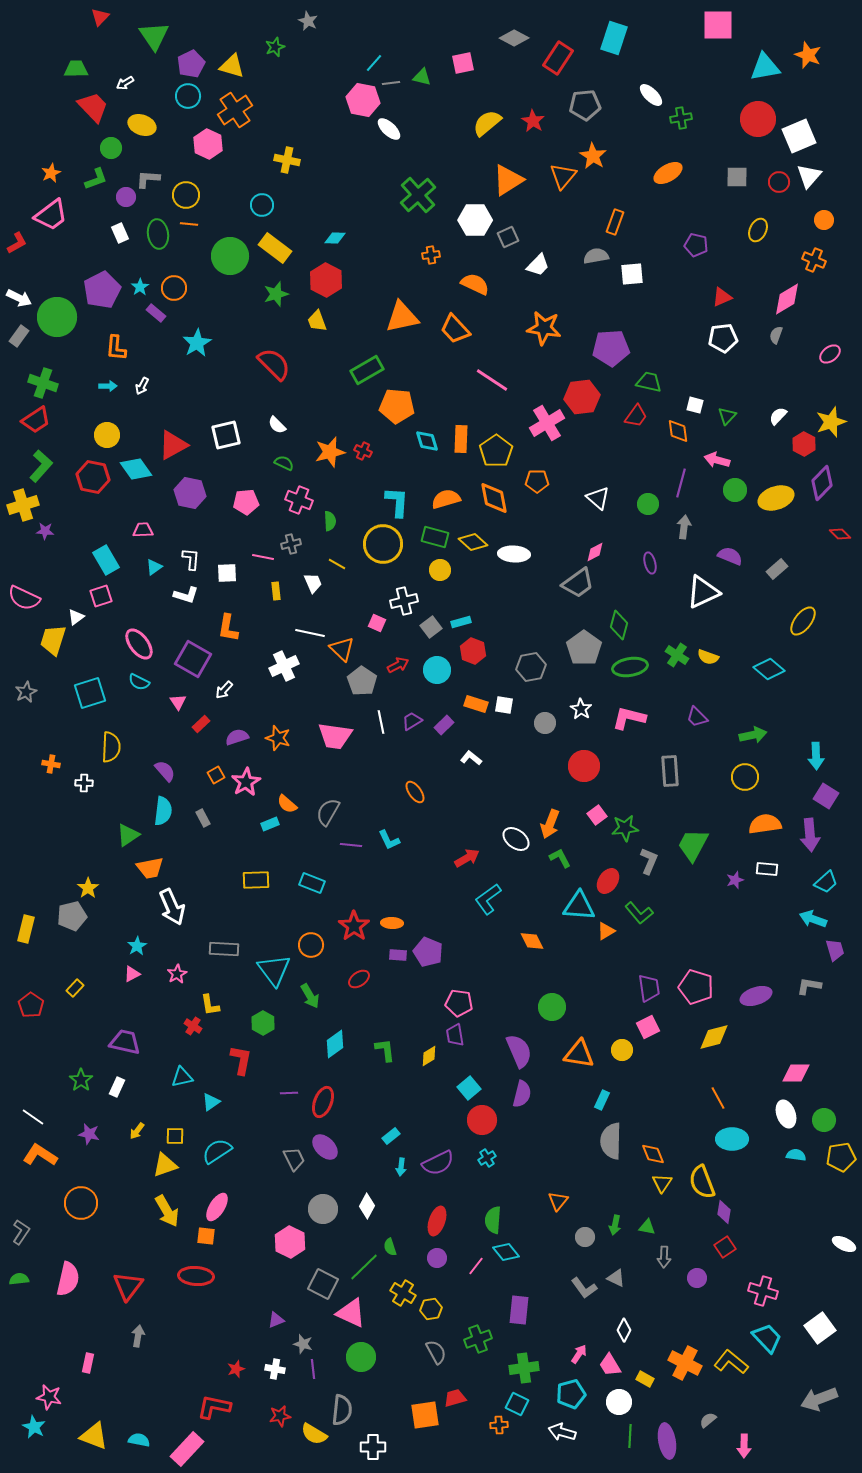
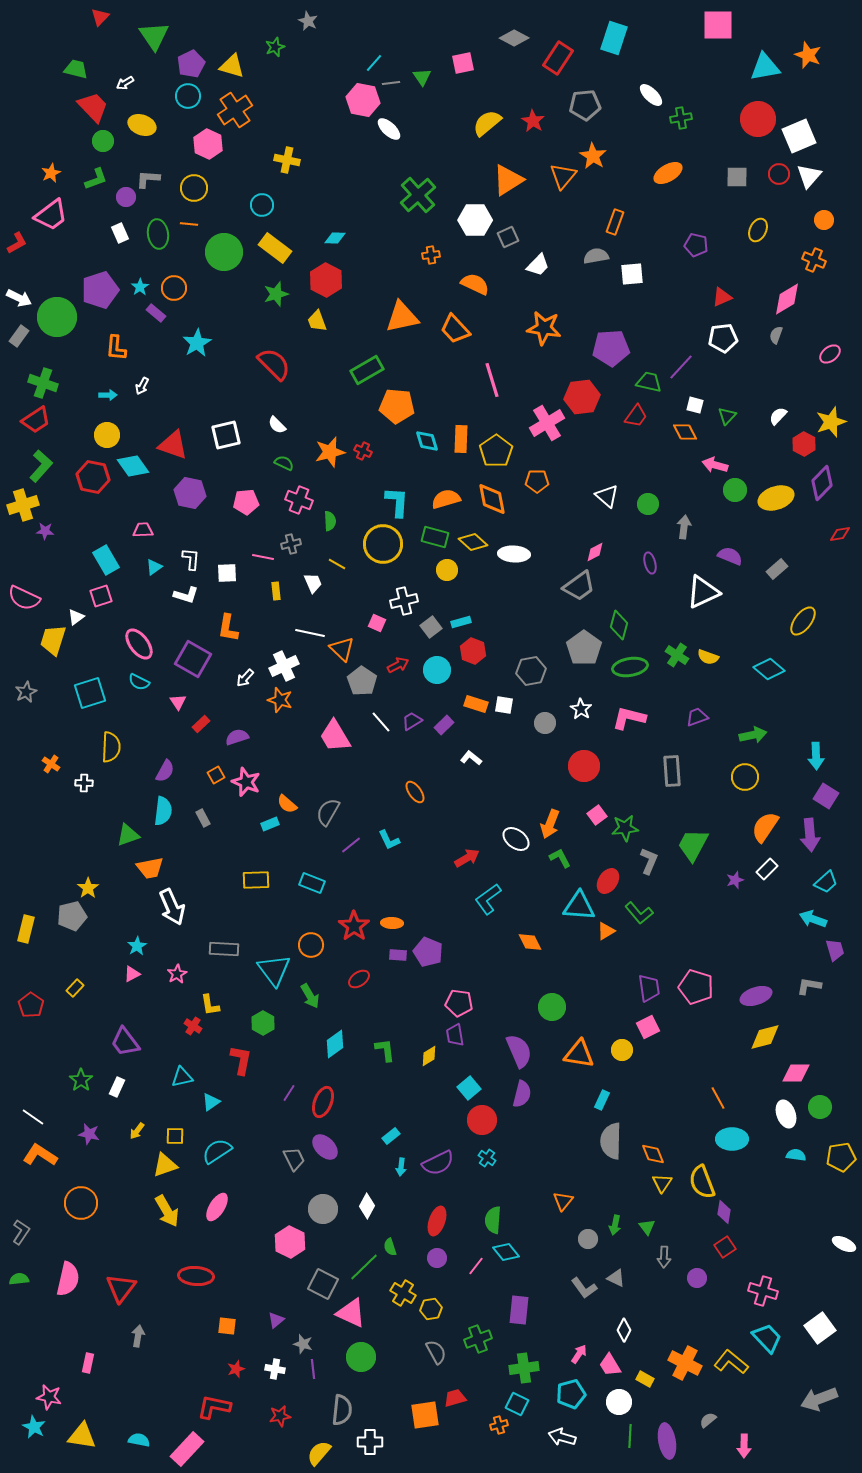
green trapezoid at (76, 69): rotated 15 degrees clockwise
green triangle at (422, 77): rotated 42 degrees clockwise
green circle at (111, 148): moved 8 px left, 7 px up
red circle at (779, 182): moved 8 px up
yellow circle at (186, 195): moved 8 px right, 7 px up
green circle at (230, 256): moved 6 px left, 4 px up
purple pentagon at (102, 290): moved 2 px left; rotated 9 degrees clockwise
pink line at (492, 380): rotated 40 degrees clockwise
cyan arrow at (108, 386): moved 9 px down
orange diamond at (678, 431): moved 7 px right, 1 px down; rotated 20 degrees counterclockwise
red triangle at (173, 445): rotated 48 degrees clockwise
pink arrow at (717, 460): moved 2 px left, 5 px down
cyan diamond at (136, 469): moved 3 px left, 3 px up
purple line at (681, 483): moved 116 px up; rotated 28 degrees clockwise
orange diamond at (494, 498): moved 2 px left, 1 px down
white triangle at (598, 498): moved 9 px right, 2 px up
red diamond at (840, 534): rotated 55 degrees counterclockwise
yellow circle at (440, 570): moved 7 px right
gray trapezoid at (578, 583): moved 1 px right, 3 px down
gray hexagon at (531, 667): moved 4 px down
white arrow at (224, 690): moved 21 px right, 12 px up
purple trapezoid at (697, 717): rotated 115 degrees clockwise
white line at (381, 722): rotated 30 degrees counterclockwise
pink trapezoid at (335, 736): rotated 51 degrees clockwise
orange star at (278, 738): moved 2 px right, 38 px up
orange cross at (51, 764): rotated 24 degrees clockwise
purple semicircle at (165, 771): rotated 70 degrees clockwise
gray rectangle at (670, 771): moved 2 px right
pink star at (246, 782): rotated 20 degrees counterclockwise
orange semicircle at (765, 824): moved 3 px down; rotated 48 degrees counterclockwise
green triangle at (128, 835): rotated 15 degrees clockwise
purple line at (351, 845): rotated 45 degrees counterclockwise
white rectangle at (767, 869): rotated 50 degrees counterclockwise
orange diamond at (532, 941): moved 2 px left, 1 px down
yellow diamond at (714, 1037): moved 51 px right
purple trapezoid at (125, 1042): rotated 140 degrees counterclockwise
purple line at (289, 1093): rotated 54 degrees counterclockwise
green circle at (824, 1120): moved 4 px left, 13 px up
cyan cross at (487, 1158): rotated 24 degrees counterclockwise
orange triangle at (558, 1201): moved 5 px right
green triangle at (647, 1227): rotated 42 degrees clockwise
orange square at (206, 1236): moved 21 px right, 90 px down
gray circle at (585, 1237): moved 3 px right, 2 px down
red triangle at (128, 1286): moved 7 px left, 2 px down
purple triangle at (276, 1320): rotated 18 degrees counterclockwise
orange cross at (499, 1425): rotated 12 degrees counterclockwise
white arrow at (562, 1432): moved 5 px down
yellow semicircle at (314, 1434): moved 5 px right, 19 px down; rotated 100 degrees clockwise
yellow triangle at (94, 1436): moved 12 px left; rotated 12 degrees counterclockwise
white cross at (373, 1447): moved 3 px left, 5 px up
